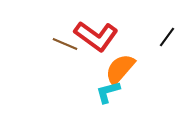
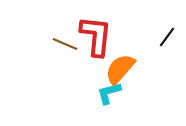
red L-shape: rotated 120 degrees counterclockwise
cyan L-shape: moved 1 px right, 1 px down
